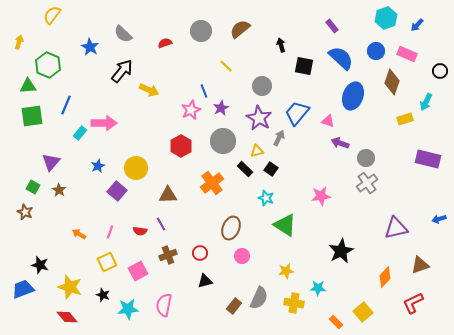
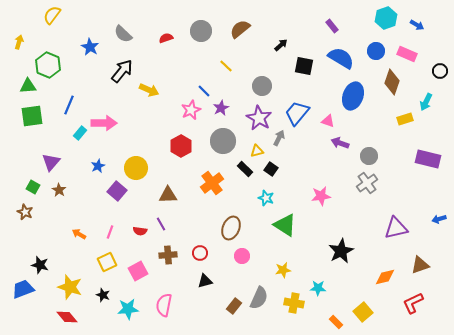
blue arrow at (417, 25): rotated 104 degrees counterclockwise
red semicircle at (165, 43): moved 1 px right, 5 px up
black arrow at (281, 45): rotated 64 degrees clockwise
blue semicircle at (341, 58): rotated 12 degrees counterclockwise
blue line at (204, 91): rotated 24 degrees counterclockwise
blue line at (66, 105): moved 3 px right
gray circle at (366, 158): moved 3 px right, 2 px up
brown cross at (168, 255): rotated 18 degrees clockwise
yellow star at (286, 271): moved 3 px left, 1 px up
orange diamond at (385, 277): rotated 35 degrees clockwise
